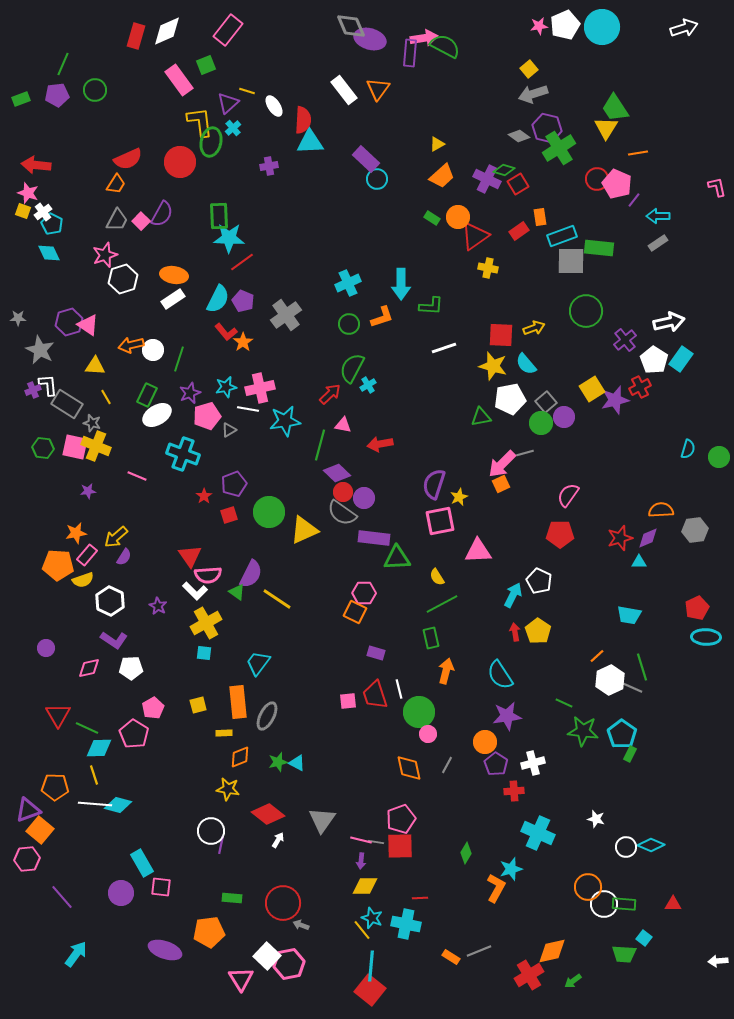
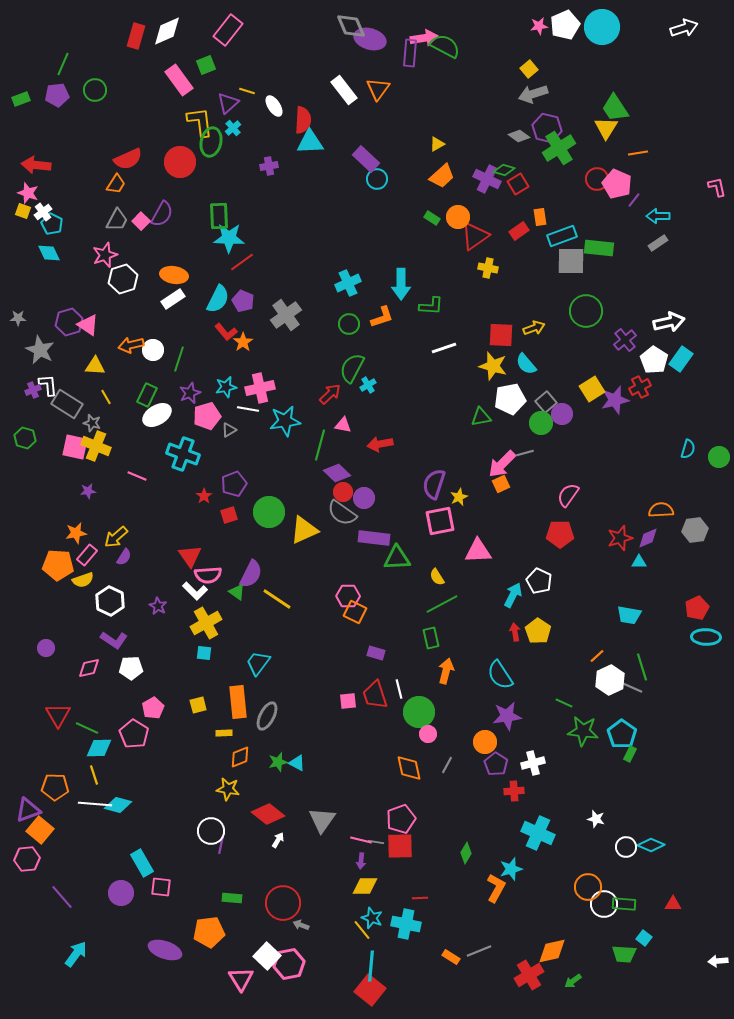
purple circle at (564, 417): moved 2 px left, 3 px up
green hexagon at (43, 448): moved 18 px left, 10 px up; rotated 10 degrees clockwise
pink hexagon at (364, 593): moved 16 px left, 3 px down
